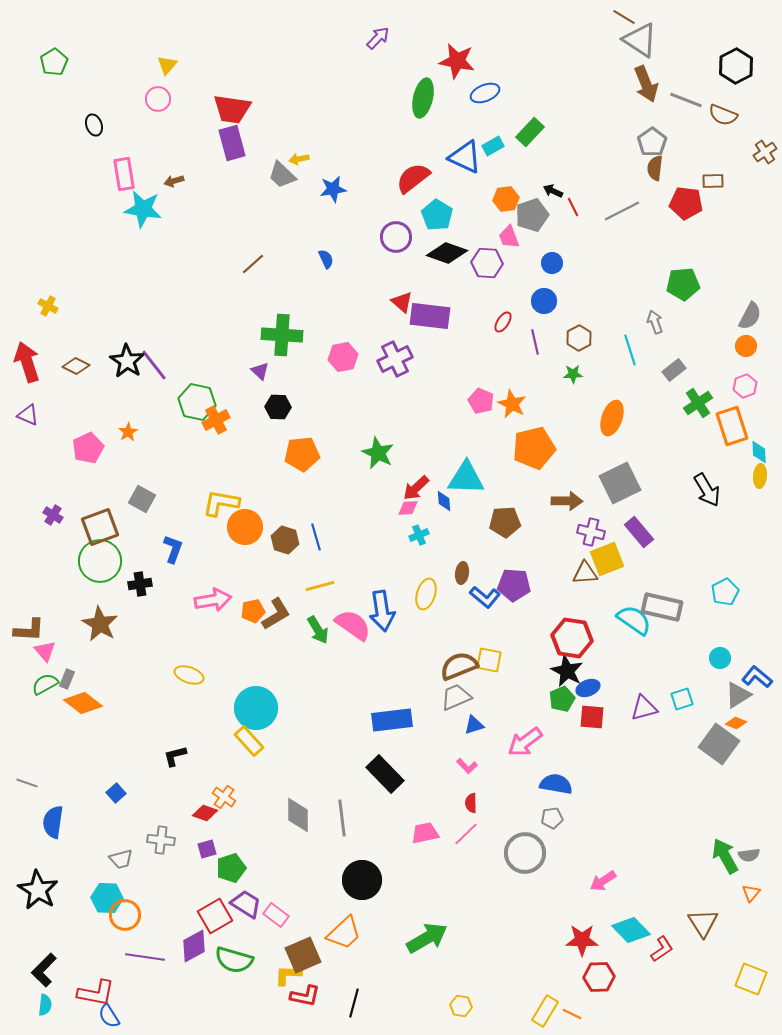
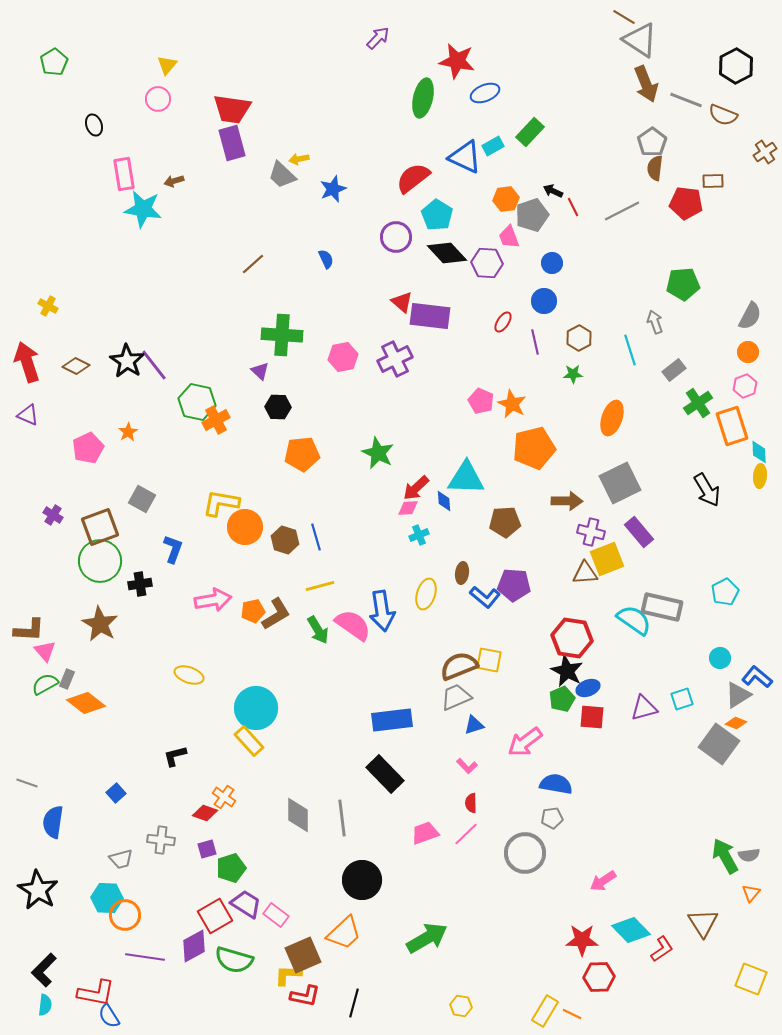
blue star at (333, 189): rotated 12 degrees counterclockwise
black diamond at (447, 253): rotated 27 degrees clockwise
orange circle at (746, 346): moved 2 px right, 6 px down
orange diamond at (83, 703): moved 3 px right
pink trapezoid at (425, 833): rotated 8 degrees counterclockwise
